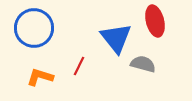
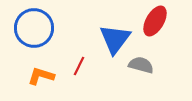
red ellipse: rotated 44 degrees clockwise
blue triangle: moved 1 px left, 1 px down; rotated 16 degrees clockwise
gray semicircle: moved 2 px left, 1 px down
orange L-shape: moved 1 px right, 1 px up
